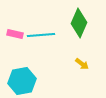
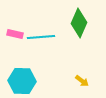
cyan line: moved 2 px down
yellow arrow: moved 17 px down
cyan hexagon: rotated 12 degrees clockwise
